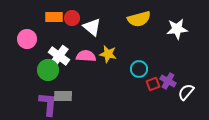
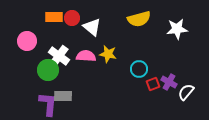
pink circle: moved 2 px down
purple cross: moved 1 px right, 1 px down
